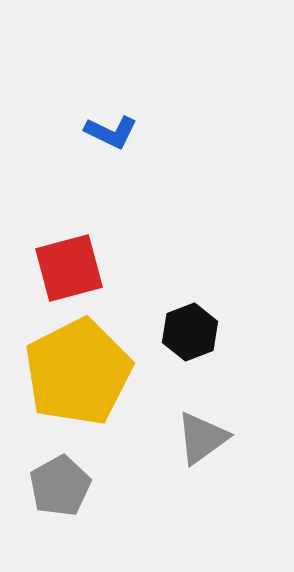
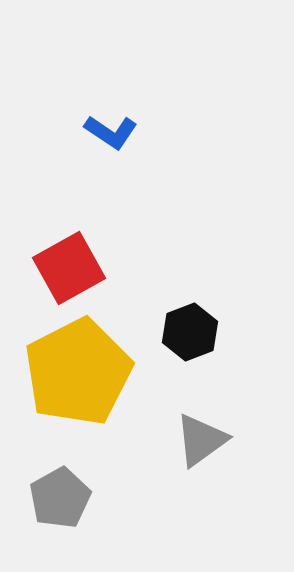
blue L-shape: rotated 8 degrees clockwise
red square: rotated 14 degrees counterclockwise
gray triangle: moved 1 px left, 2 px down
gray pentagon: moved 12 px down
